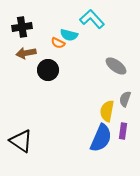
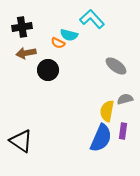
gray semicircle: rotated 56 degrees clockwise
